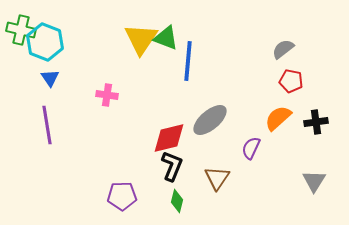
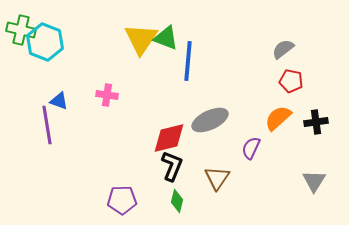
blue triangle: moved 9 px right, 23 px down; rotated 36 degrees counterclockwise
gray ellipse: rotated 15 degrees clockwise
purple pentagon: moved 4 px down
